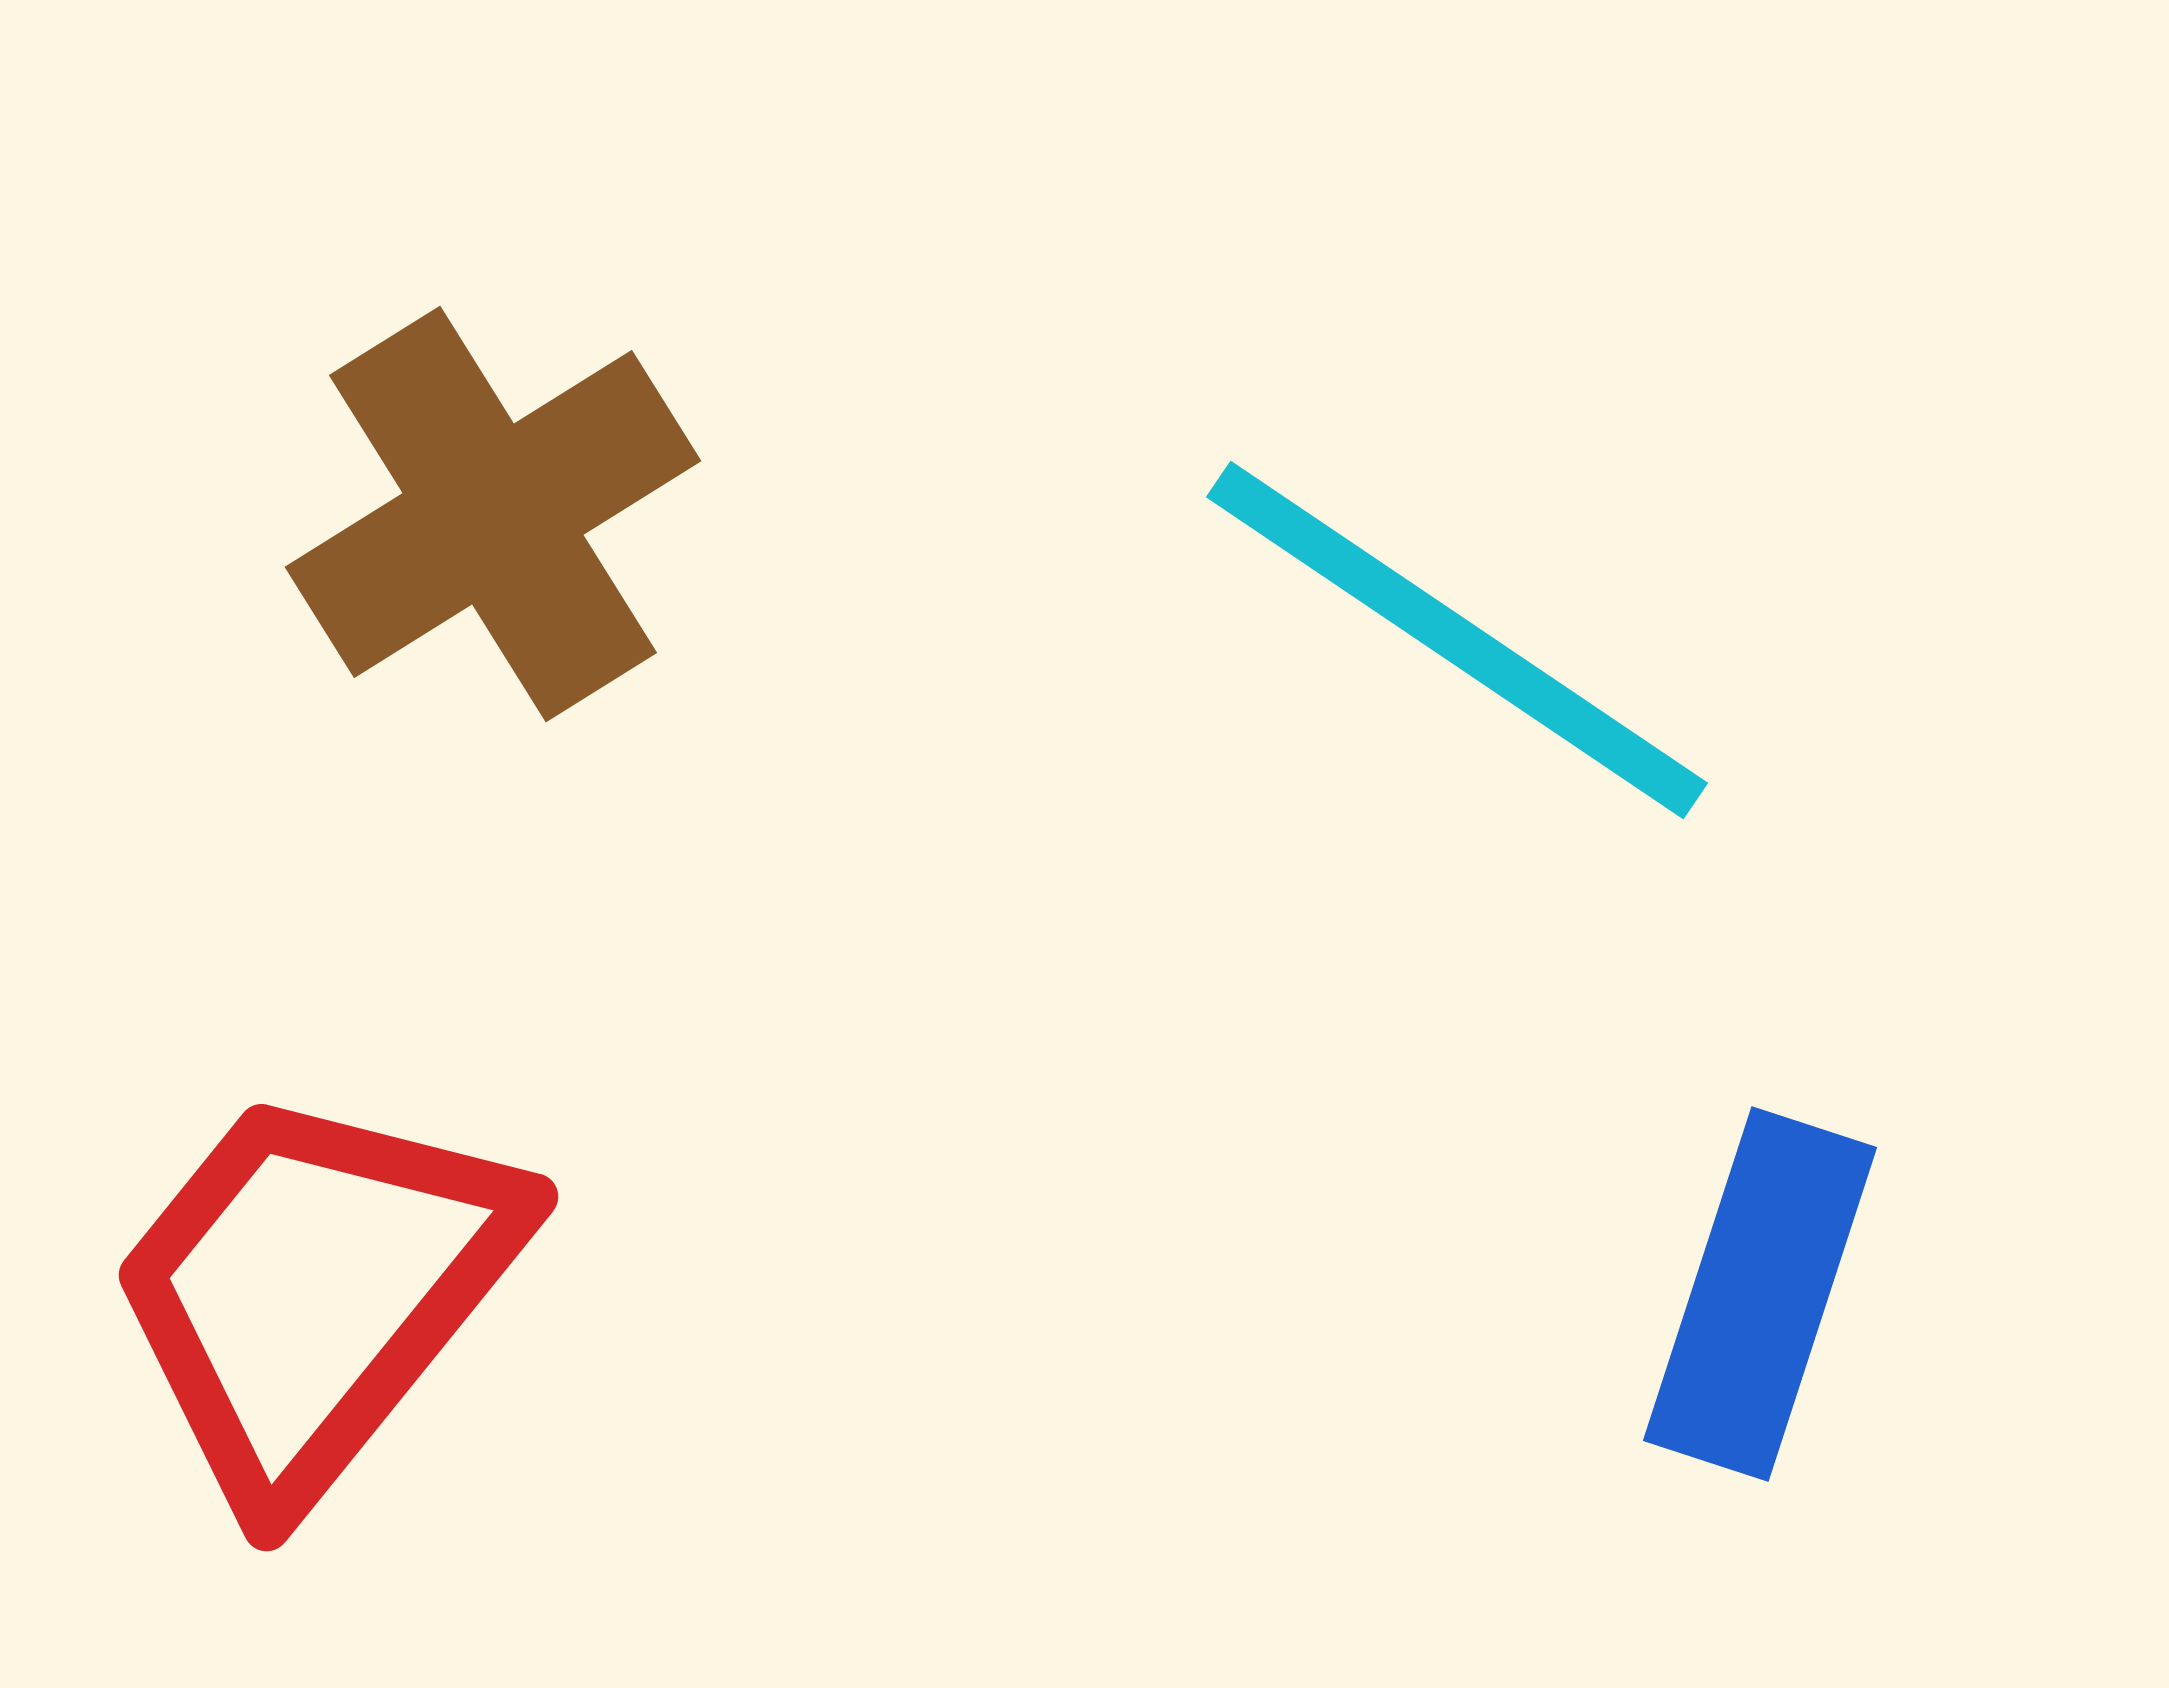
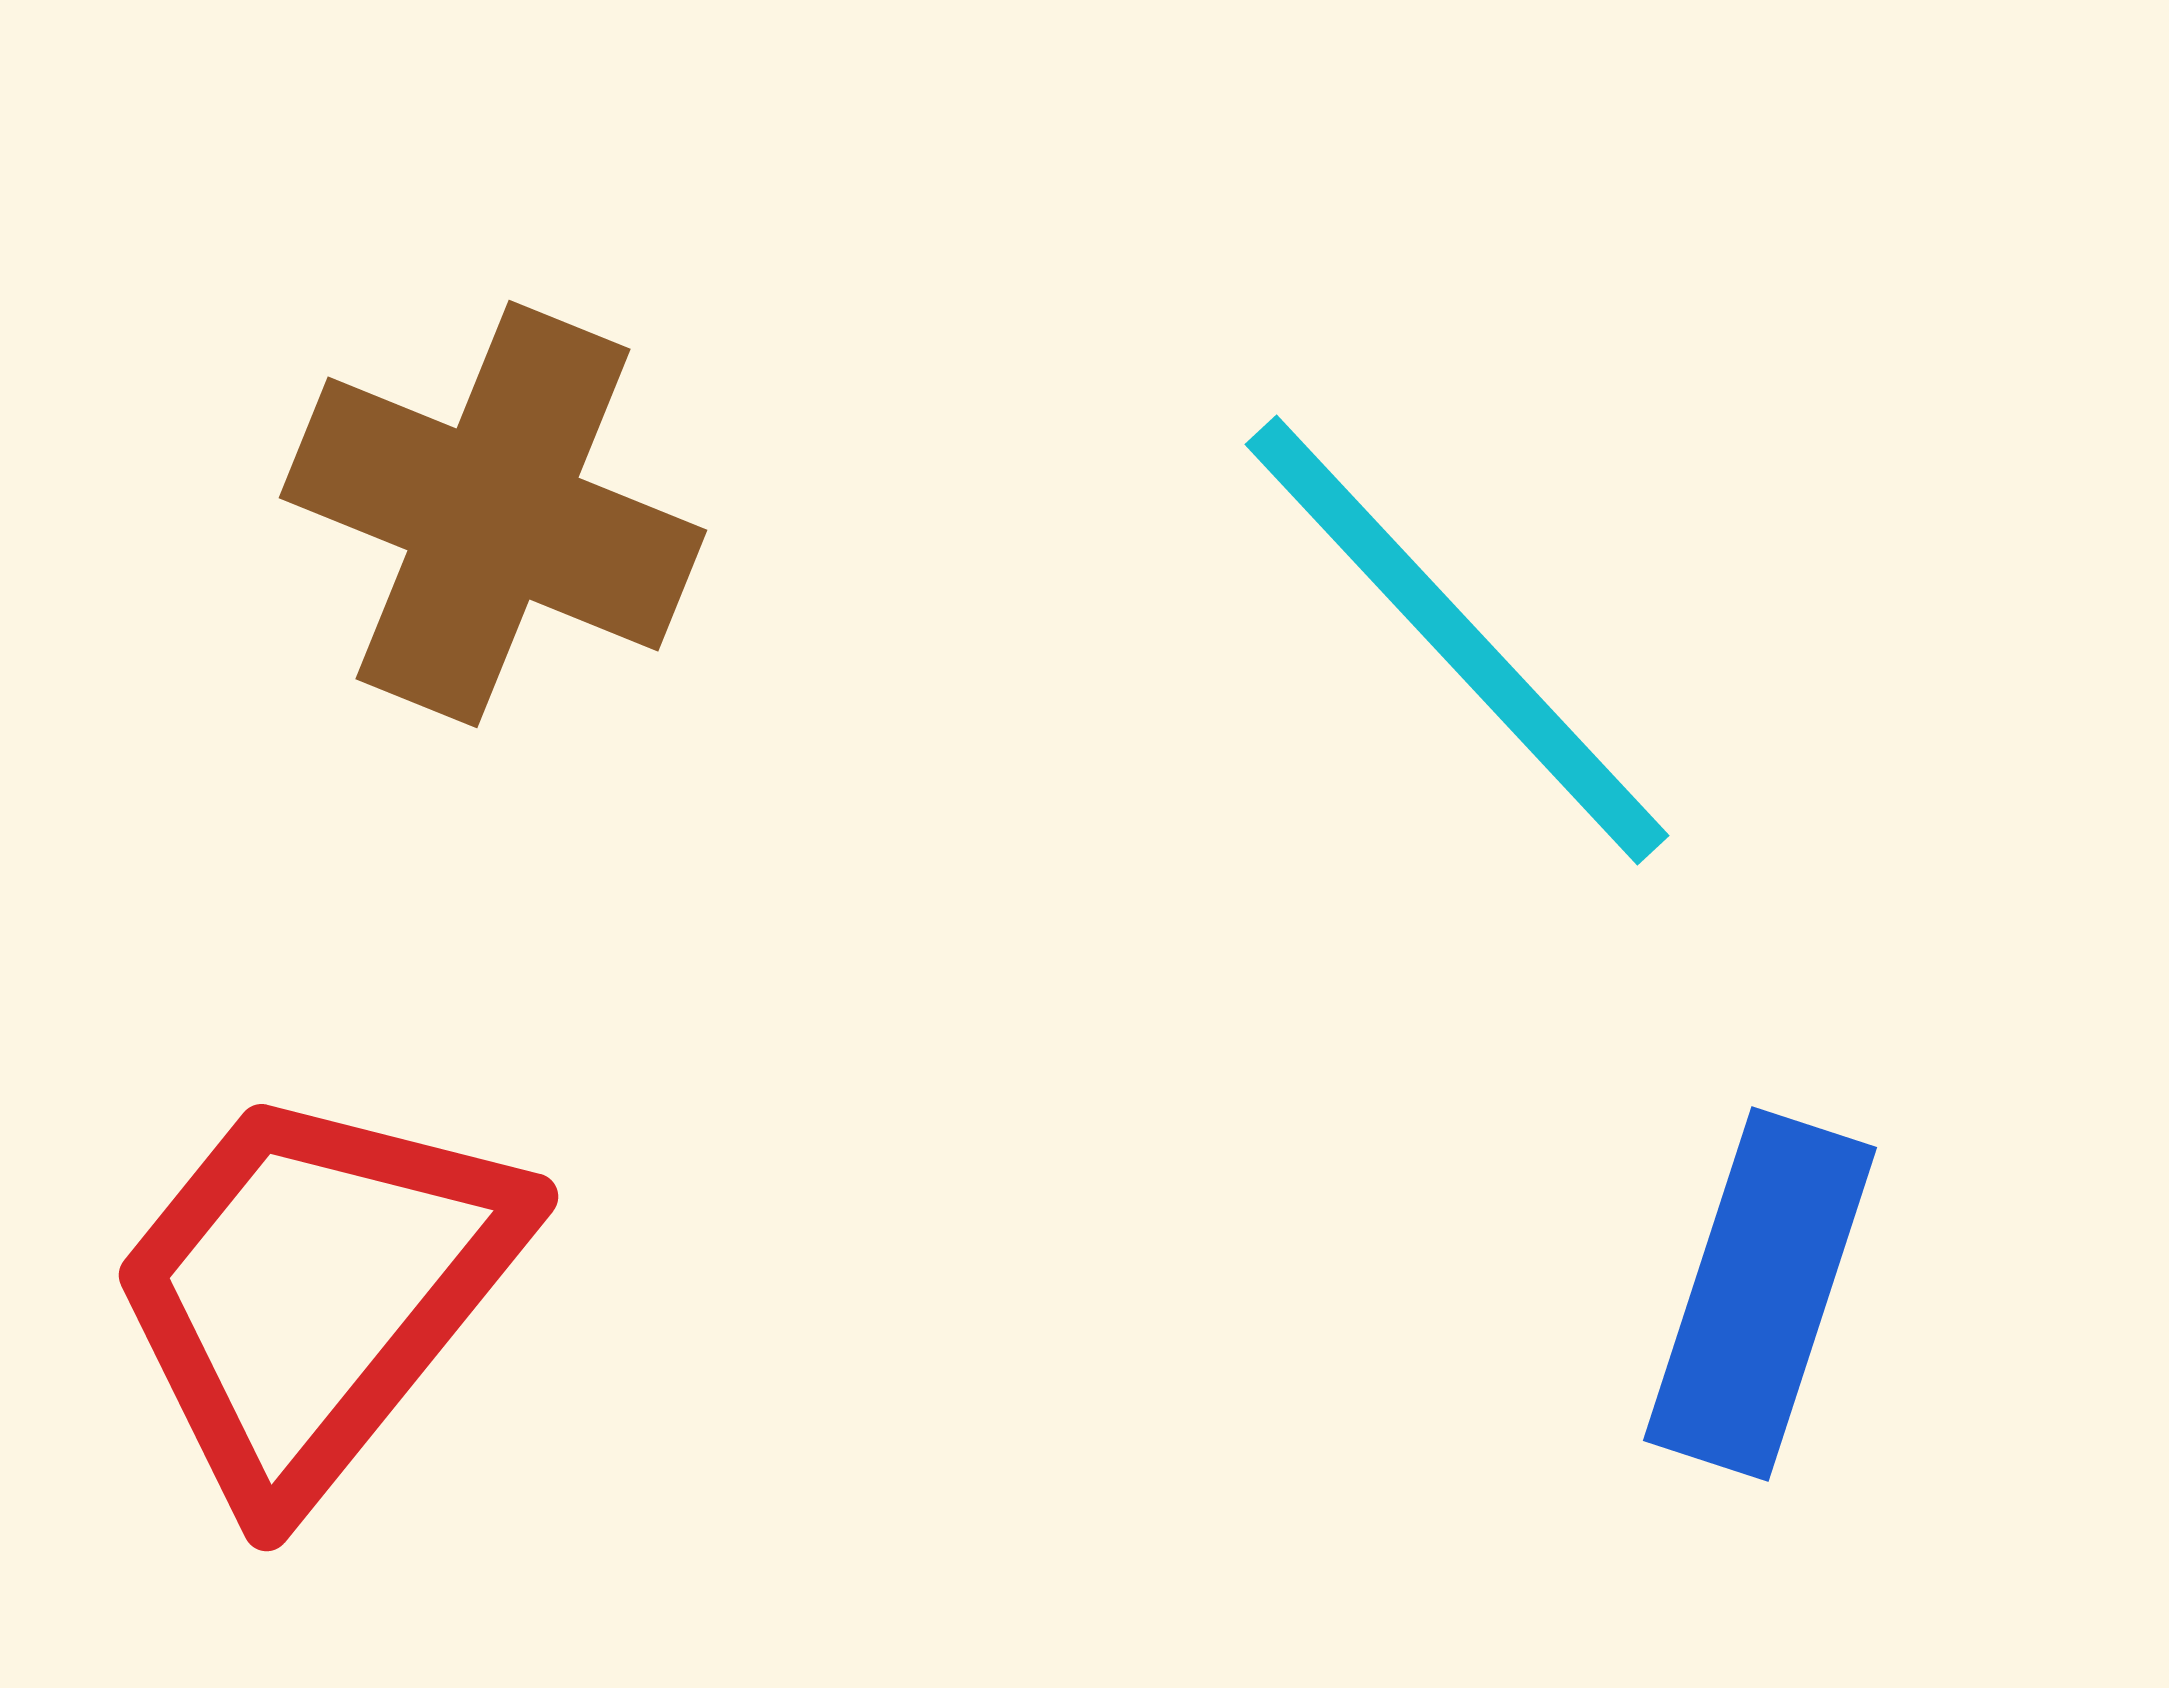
brown cross: rotated 36 degrees counterclockwise
cyan line: rotated 13 degrees clockwise
